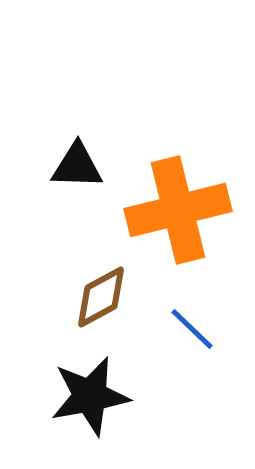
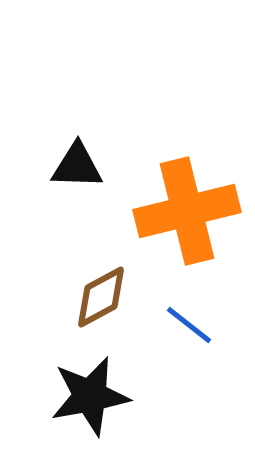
orange cross: moved 9 px right, 1 px down
blue line: moved 3 px left, 4 px up; rotated 6 degrees counterclockwise
